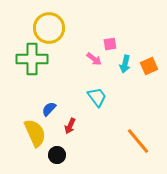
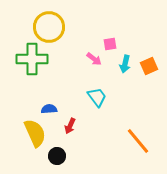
yellow circle: moved 1 px up
blue semicircle: rotated 42 degrees clockwise
black circle: moved 1 px down
